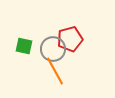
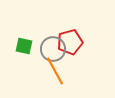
red pentagon: moved 3 px down
